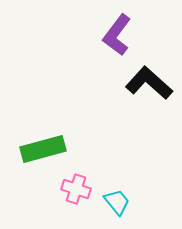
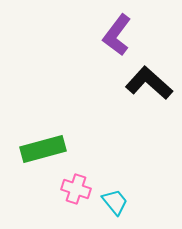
cyan trapezoid: moved 2 px left
